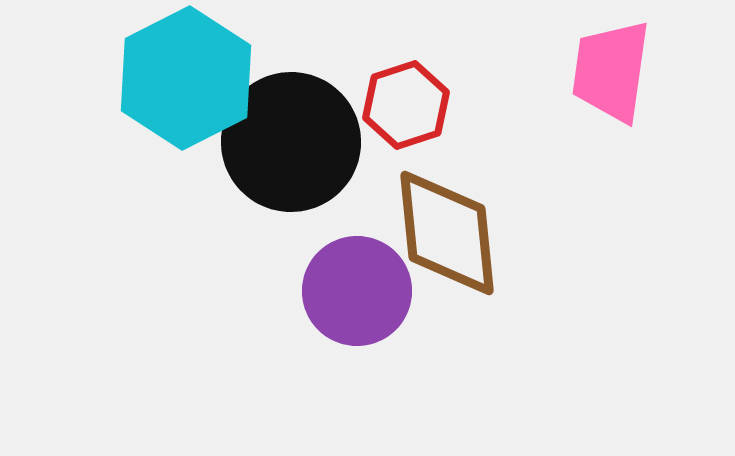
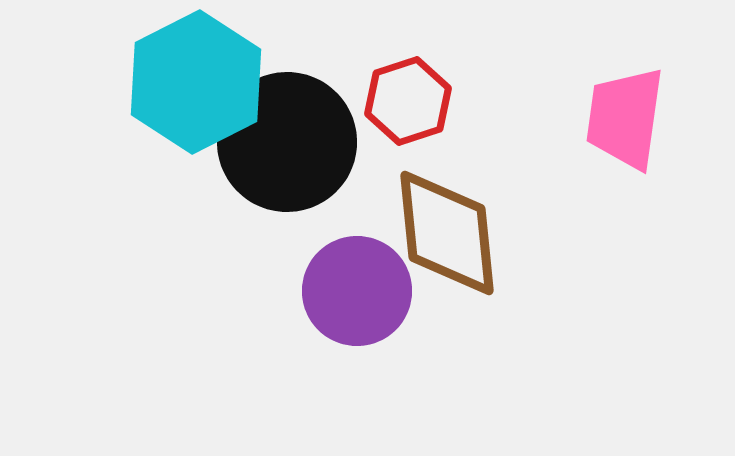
pink trapezoid: moved 14 px right, 47 px down
cyan hexagon: moved 10 px right, 4 px down
red hexagon: moved 2 px right, 4 px up
black circle: moved 4 px left
